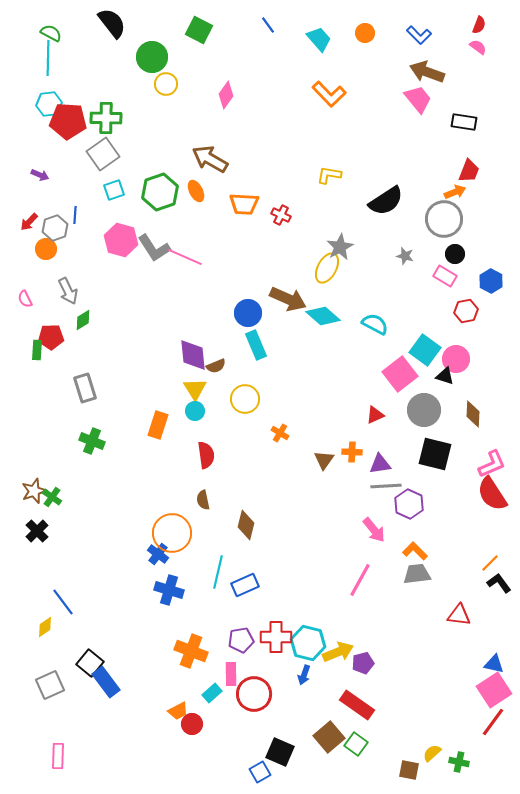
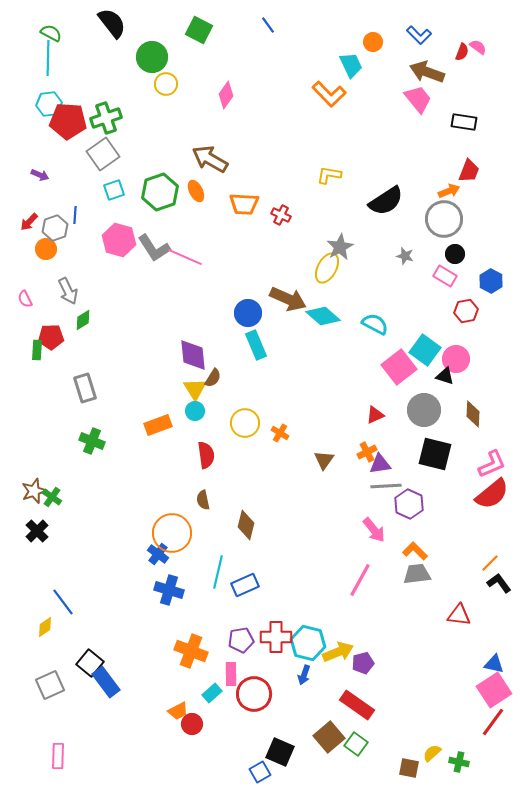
red semicircle at (479, 25): moved 17 px left, 27 px down
orange circle at (365, 33): moved 8 px right, 9 px down
cyan trapezoid at (319, 39): moved 32 px right, 26 px down; rotated 16 degrees clockwise
green cross at (106, 118): rotated 20 degrees counterclockwise
orange arrow at (455, 192): moved 6 px left, 1 px up
pink hexagon at (121, 240): moved 2 px left
brown semicircle at (216, 366): moved 3 px left, 12 px down; rotated 36 degrees counterclockwise
pink square at (400, 374): moved 1 px left, 7 px up
yellow circle at (245, 399): moved 24 px down
orange rectangle at (158, 425): rotated 52 degrees clockwise
orange cross at (352, 452): moved 15 px right; rotated 30 degrees counterclockwise
red semicircle at (492, 494): rotated 96 degrees counterclockwise
brown square at (409, 770): moved 2 px up
